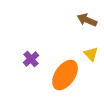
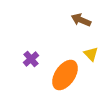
brown arrow: moved 6 px left
